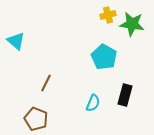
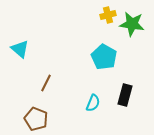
cyan triangle: moved 4 px right, 8 px down
